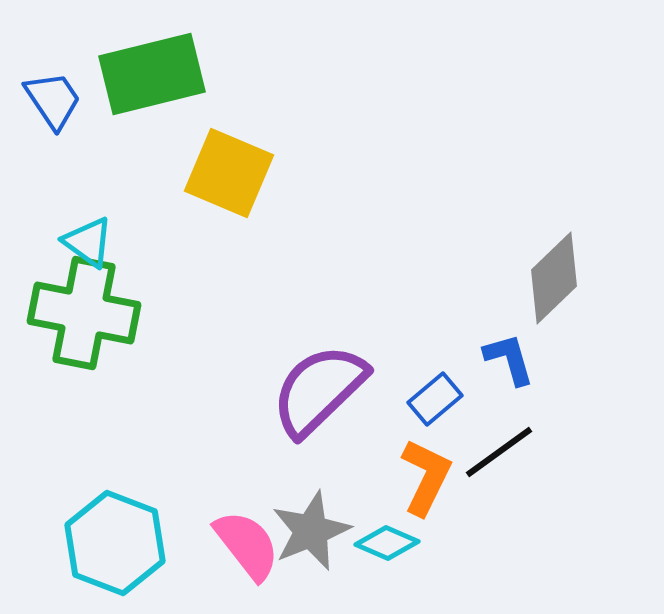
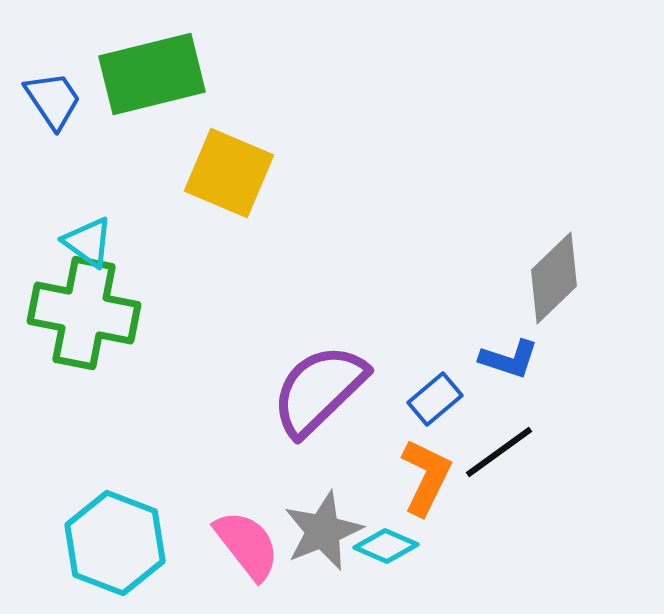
blue L-shape: rotated 124 degrees clockwise
gray star: moved 12 px right
cyan diamond: moved 1 px left, 3 px down
